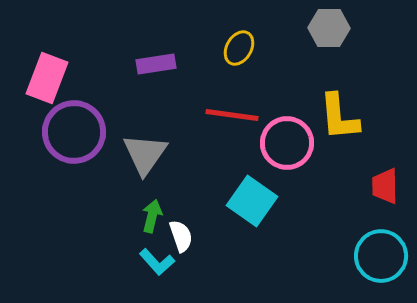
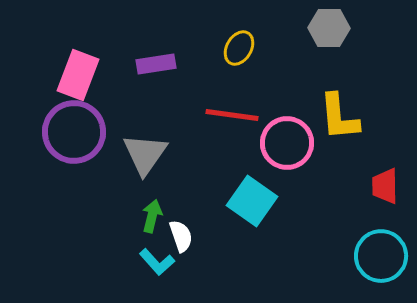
pink rectangle: moved 31 px right, 3 px up
